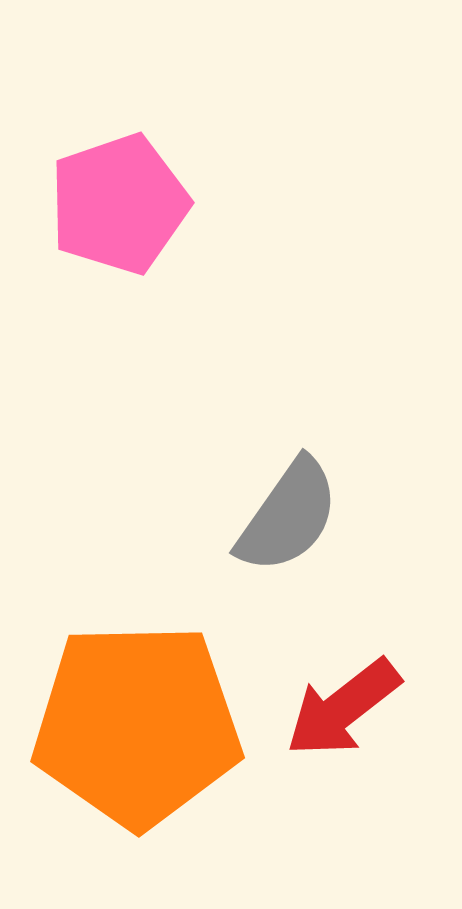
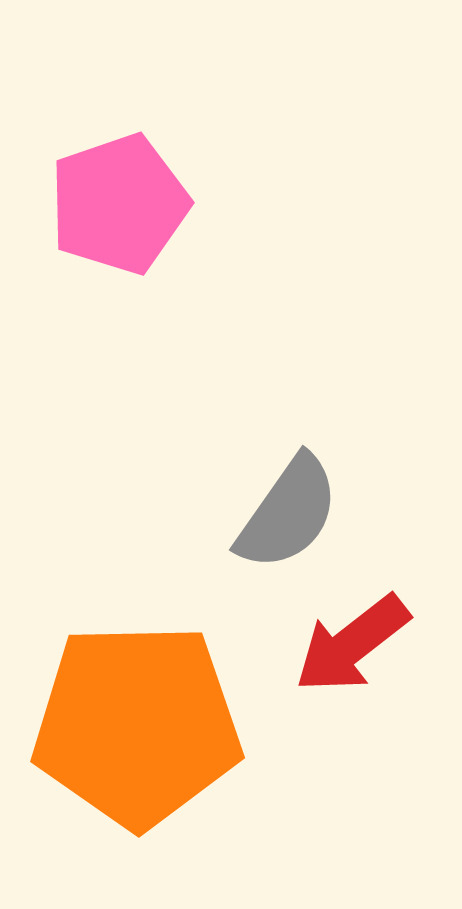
gray semicircle: moved 3 px up
red arrow: moved 9 px right, 64 px up
